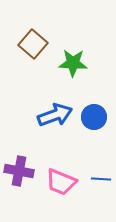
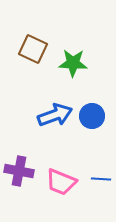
brown square: moved 5 px down; rotated 16 degrees counterclockwise
blue circle: moved 2 px left, 1 px up
